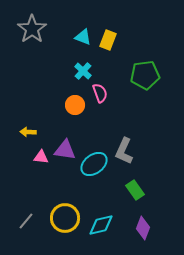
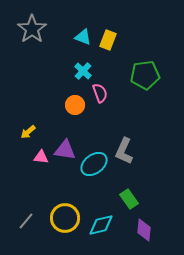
yellow arrow: rotated 42 degrees counterclockwise
green rectangle: moved 6 px left, 9 px down
purple diamond: moved 1 px right, 2 px down; rotated 15 degrees counterclockwise
